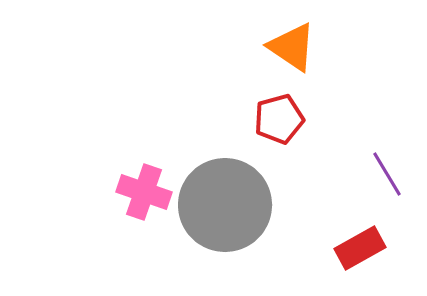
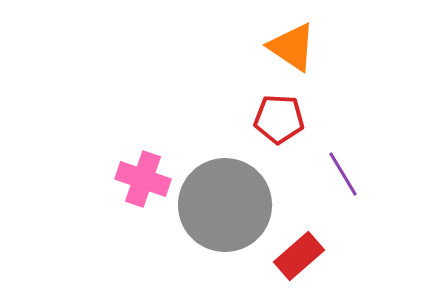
red pentagon: rotated 18 degrees clockwise
purple line: moved 44 px left
pink cross: moved 1 px left, 13 px up
red rectangle: moved 61 px left, 8 px down; rotated 12 degrees counterclockwise
